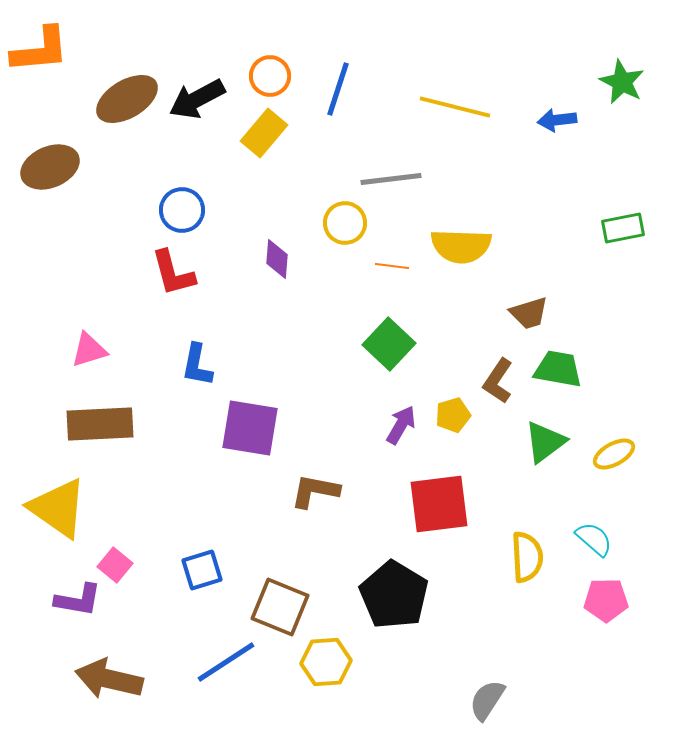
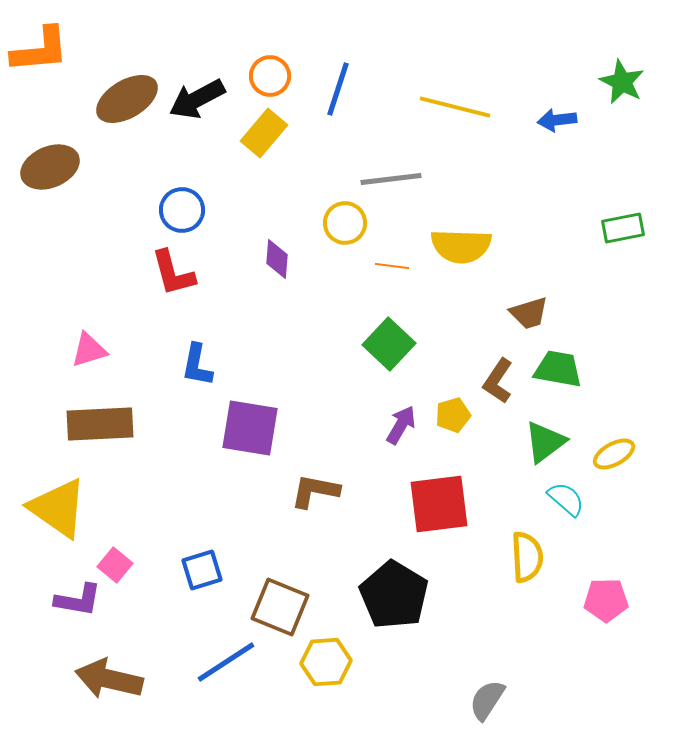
cyan semicircle at (594, 539): moved 28 px left, 40 px up
